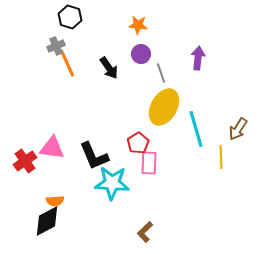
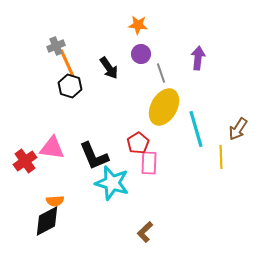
black hexagon: moved 69 px down
cyan star: rotated 12 degrees clockwise
